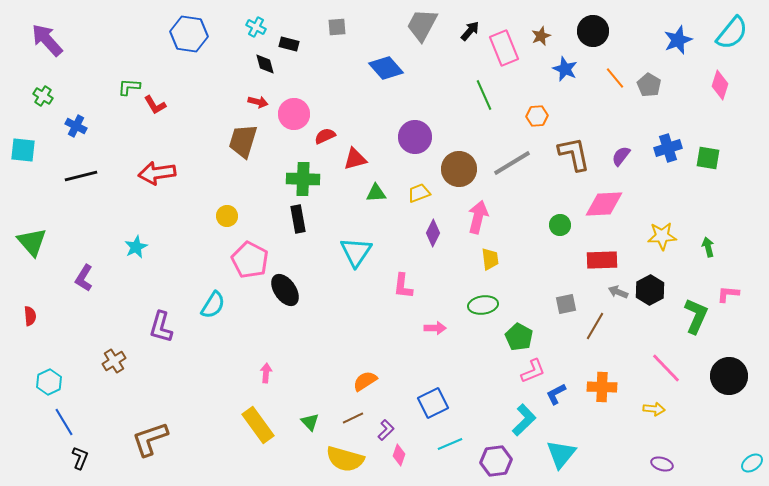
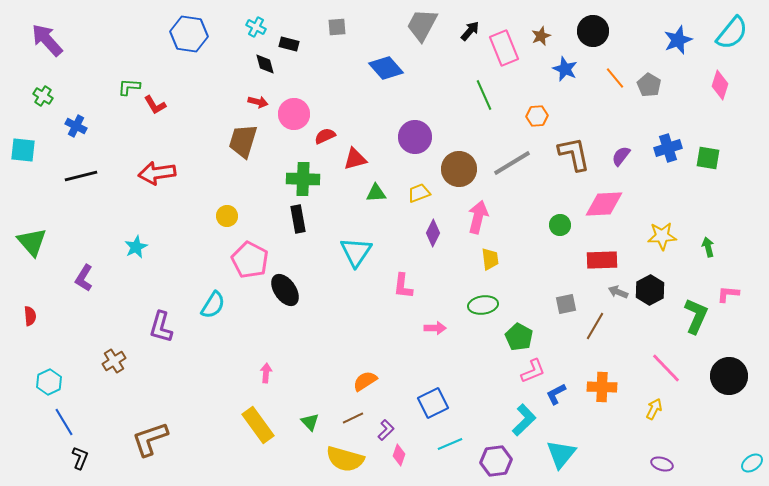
yellow arrow at (654, 409): rotated 70 degrees counterclockwise
